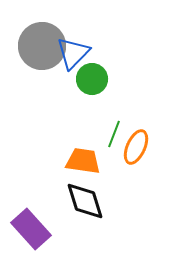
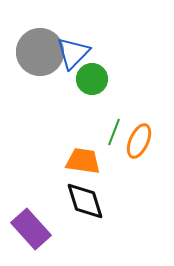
gray circle: moved 2 px left, 6 px down
green line: moved 2 px up
orange ellipse: moved 3 px right, 6 px up
